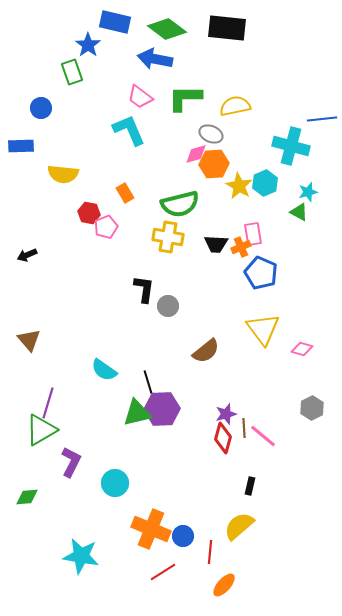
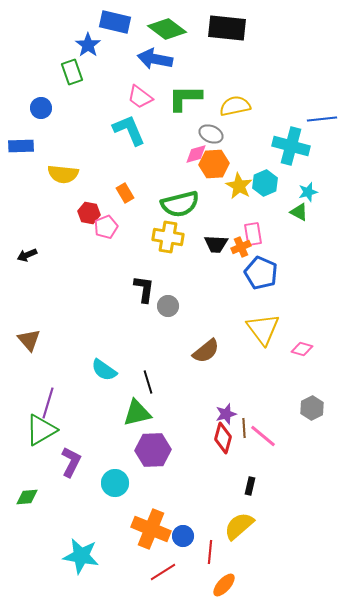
purple hexagon at (162, 409): moved 9 px left, 41 px down
